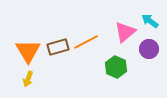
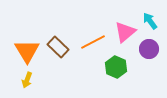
cyan arrow: rotated 18 degrees clockwise
orange line: moved 7 px right
brown rectangle: rotated 60 degrees clockwise
orange triangle: moved 1 px left
yellow arrow: moved 1 px left, 1 px down
